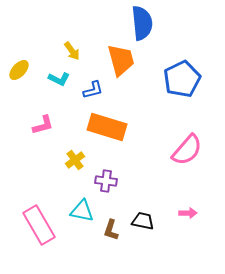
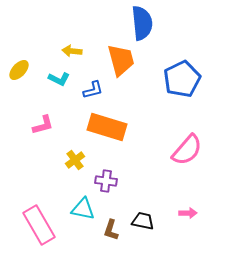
yellow arrow: rotated 132 degrees clockwise
cyan triangle: moved 1 px right, 2 px up
